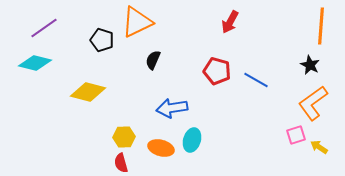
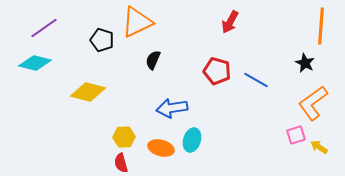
black star: moved 5 px left, 2 px up
